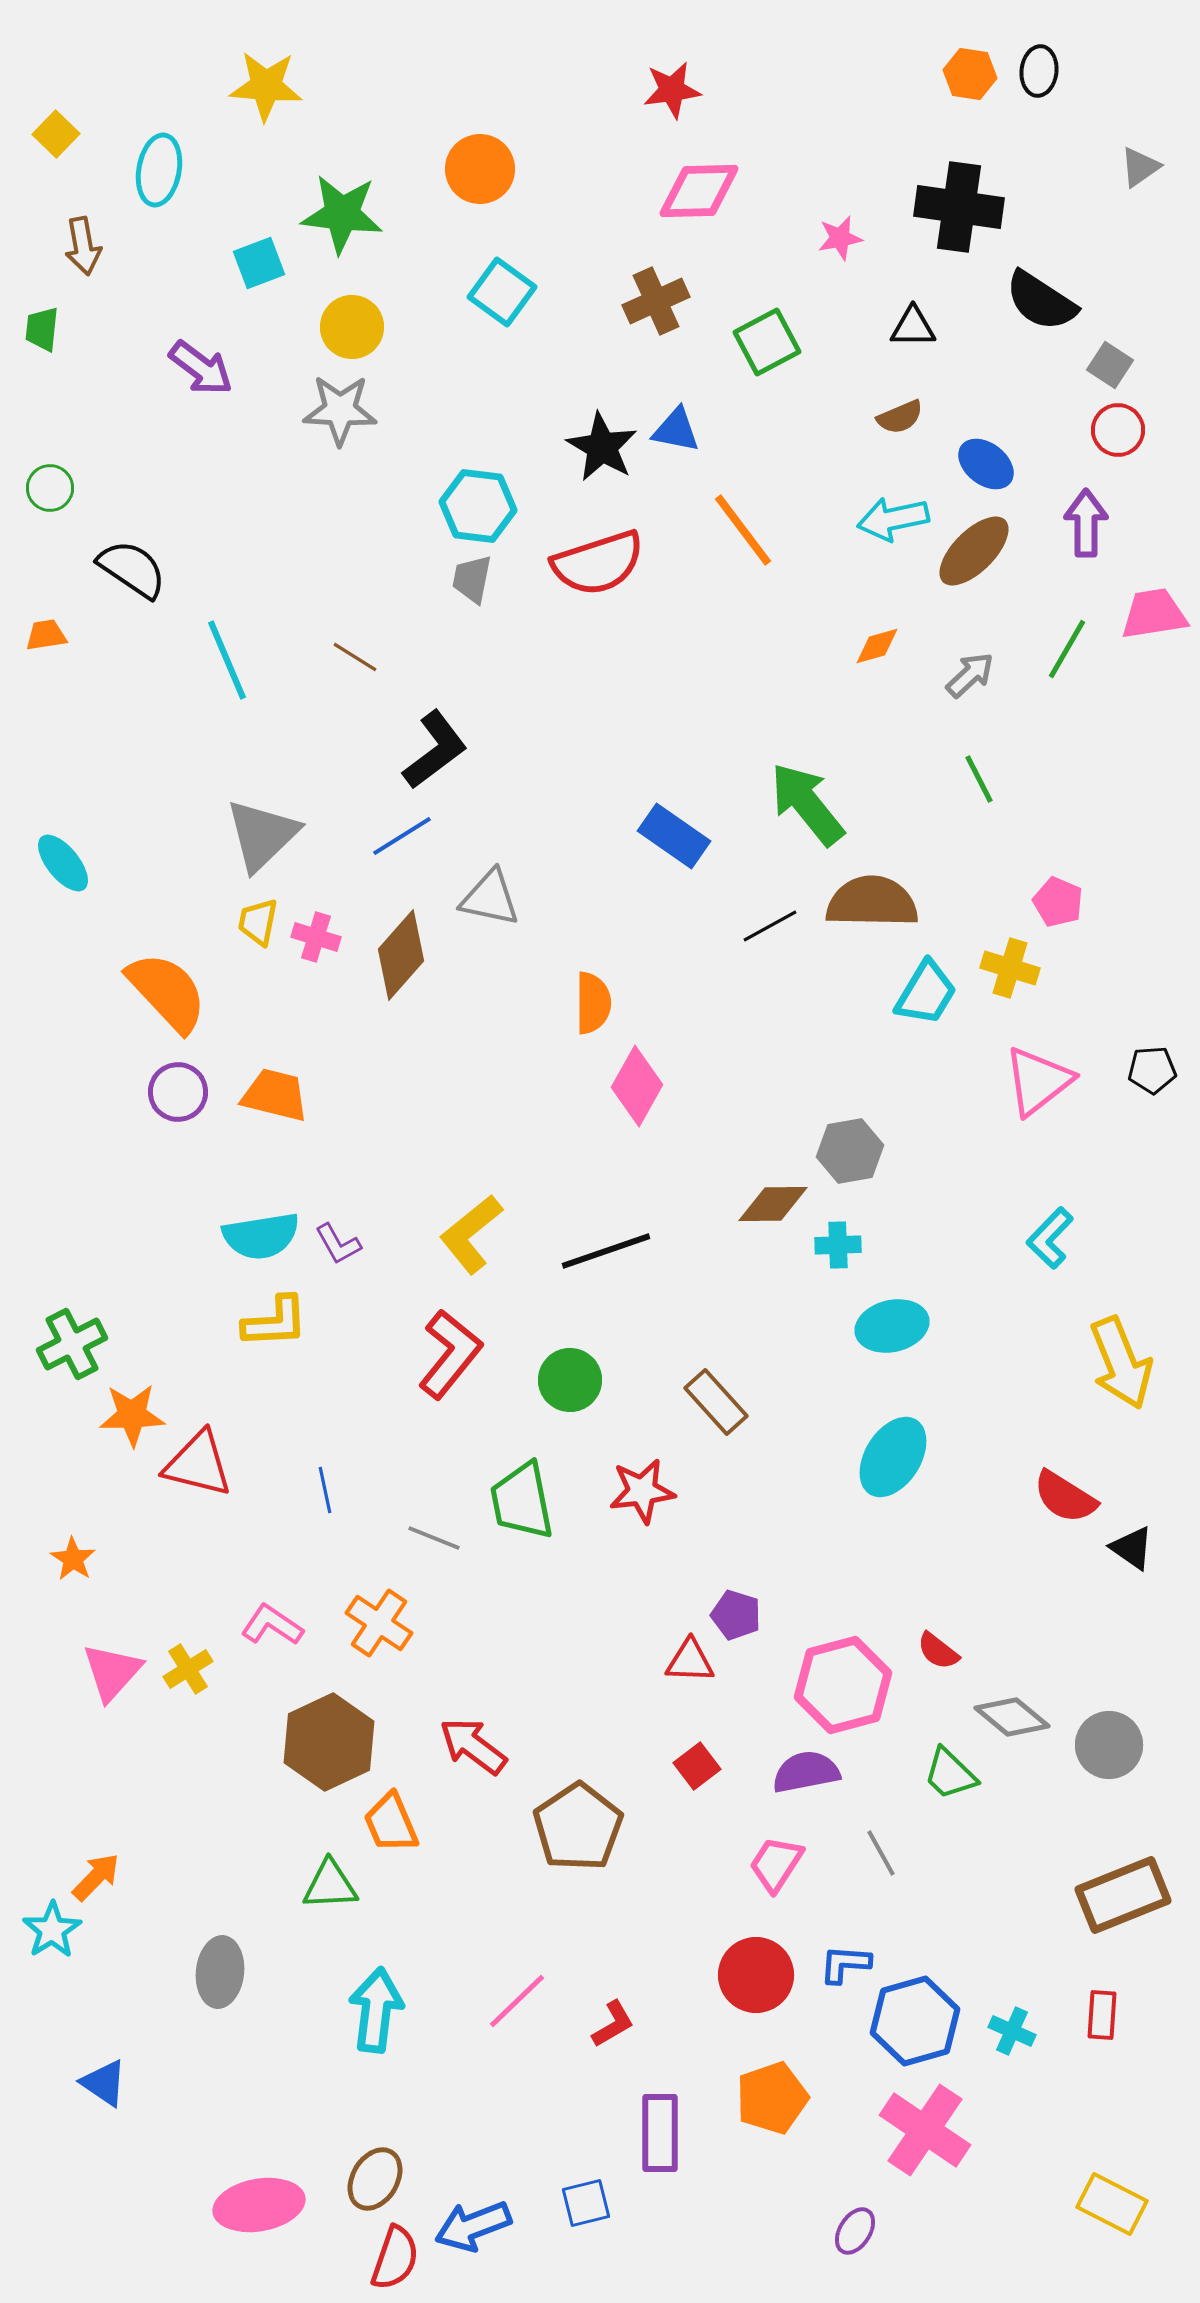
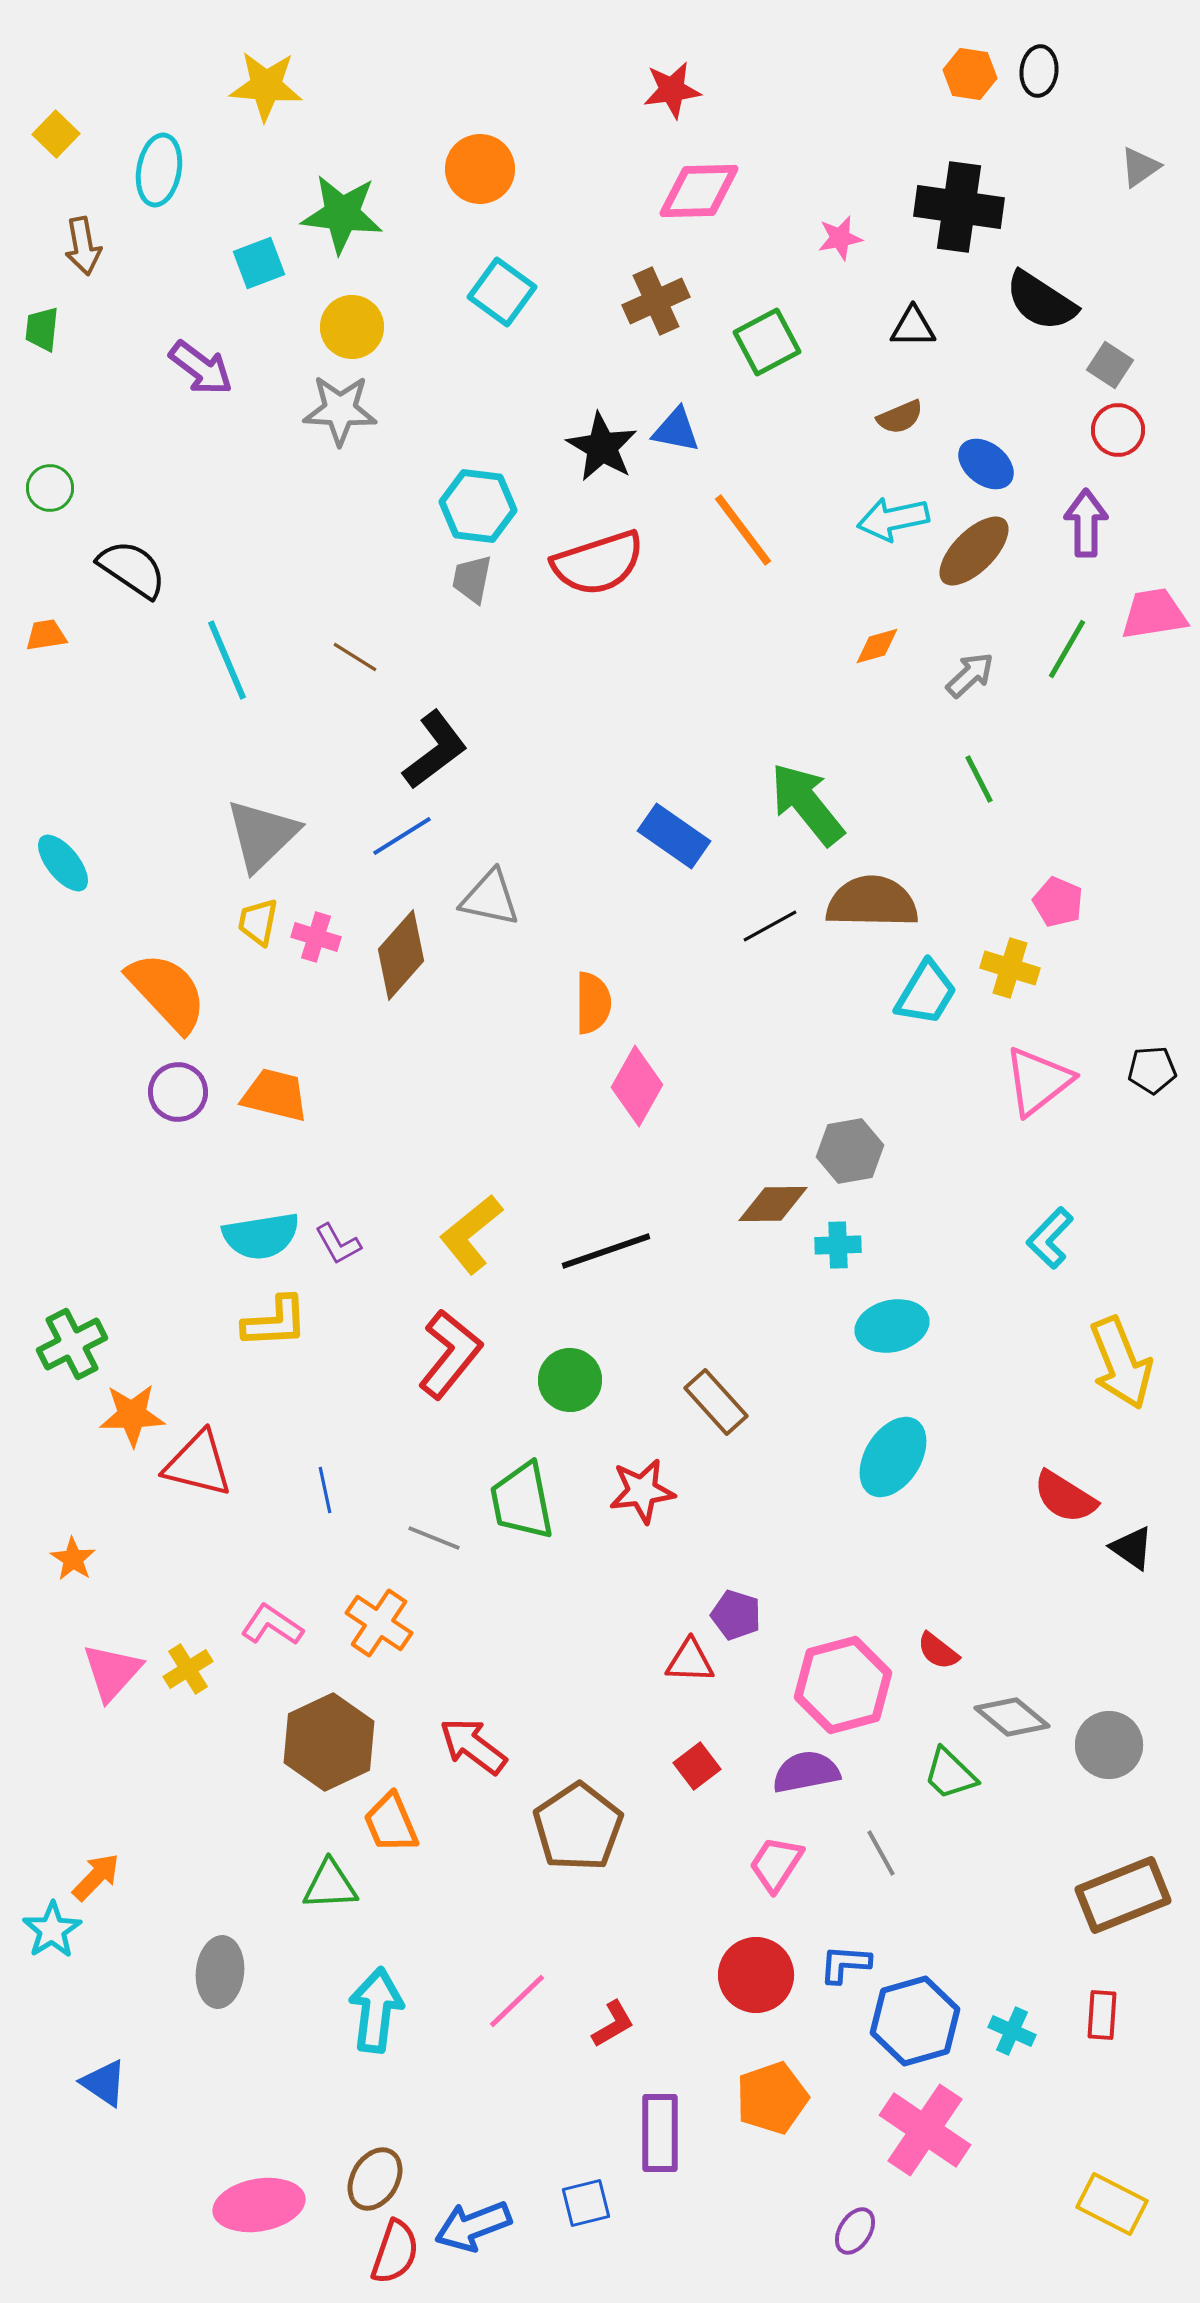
red semicircle at (395, 2258): moved 6 px up
